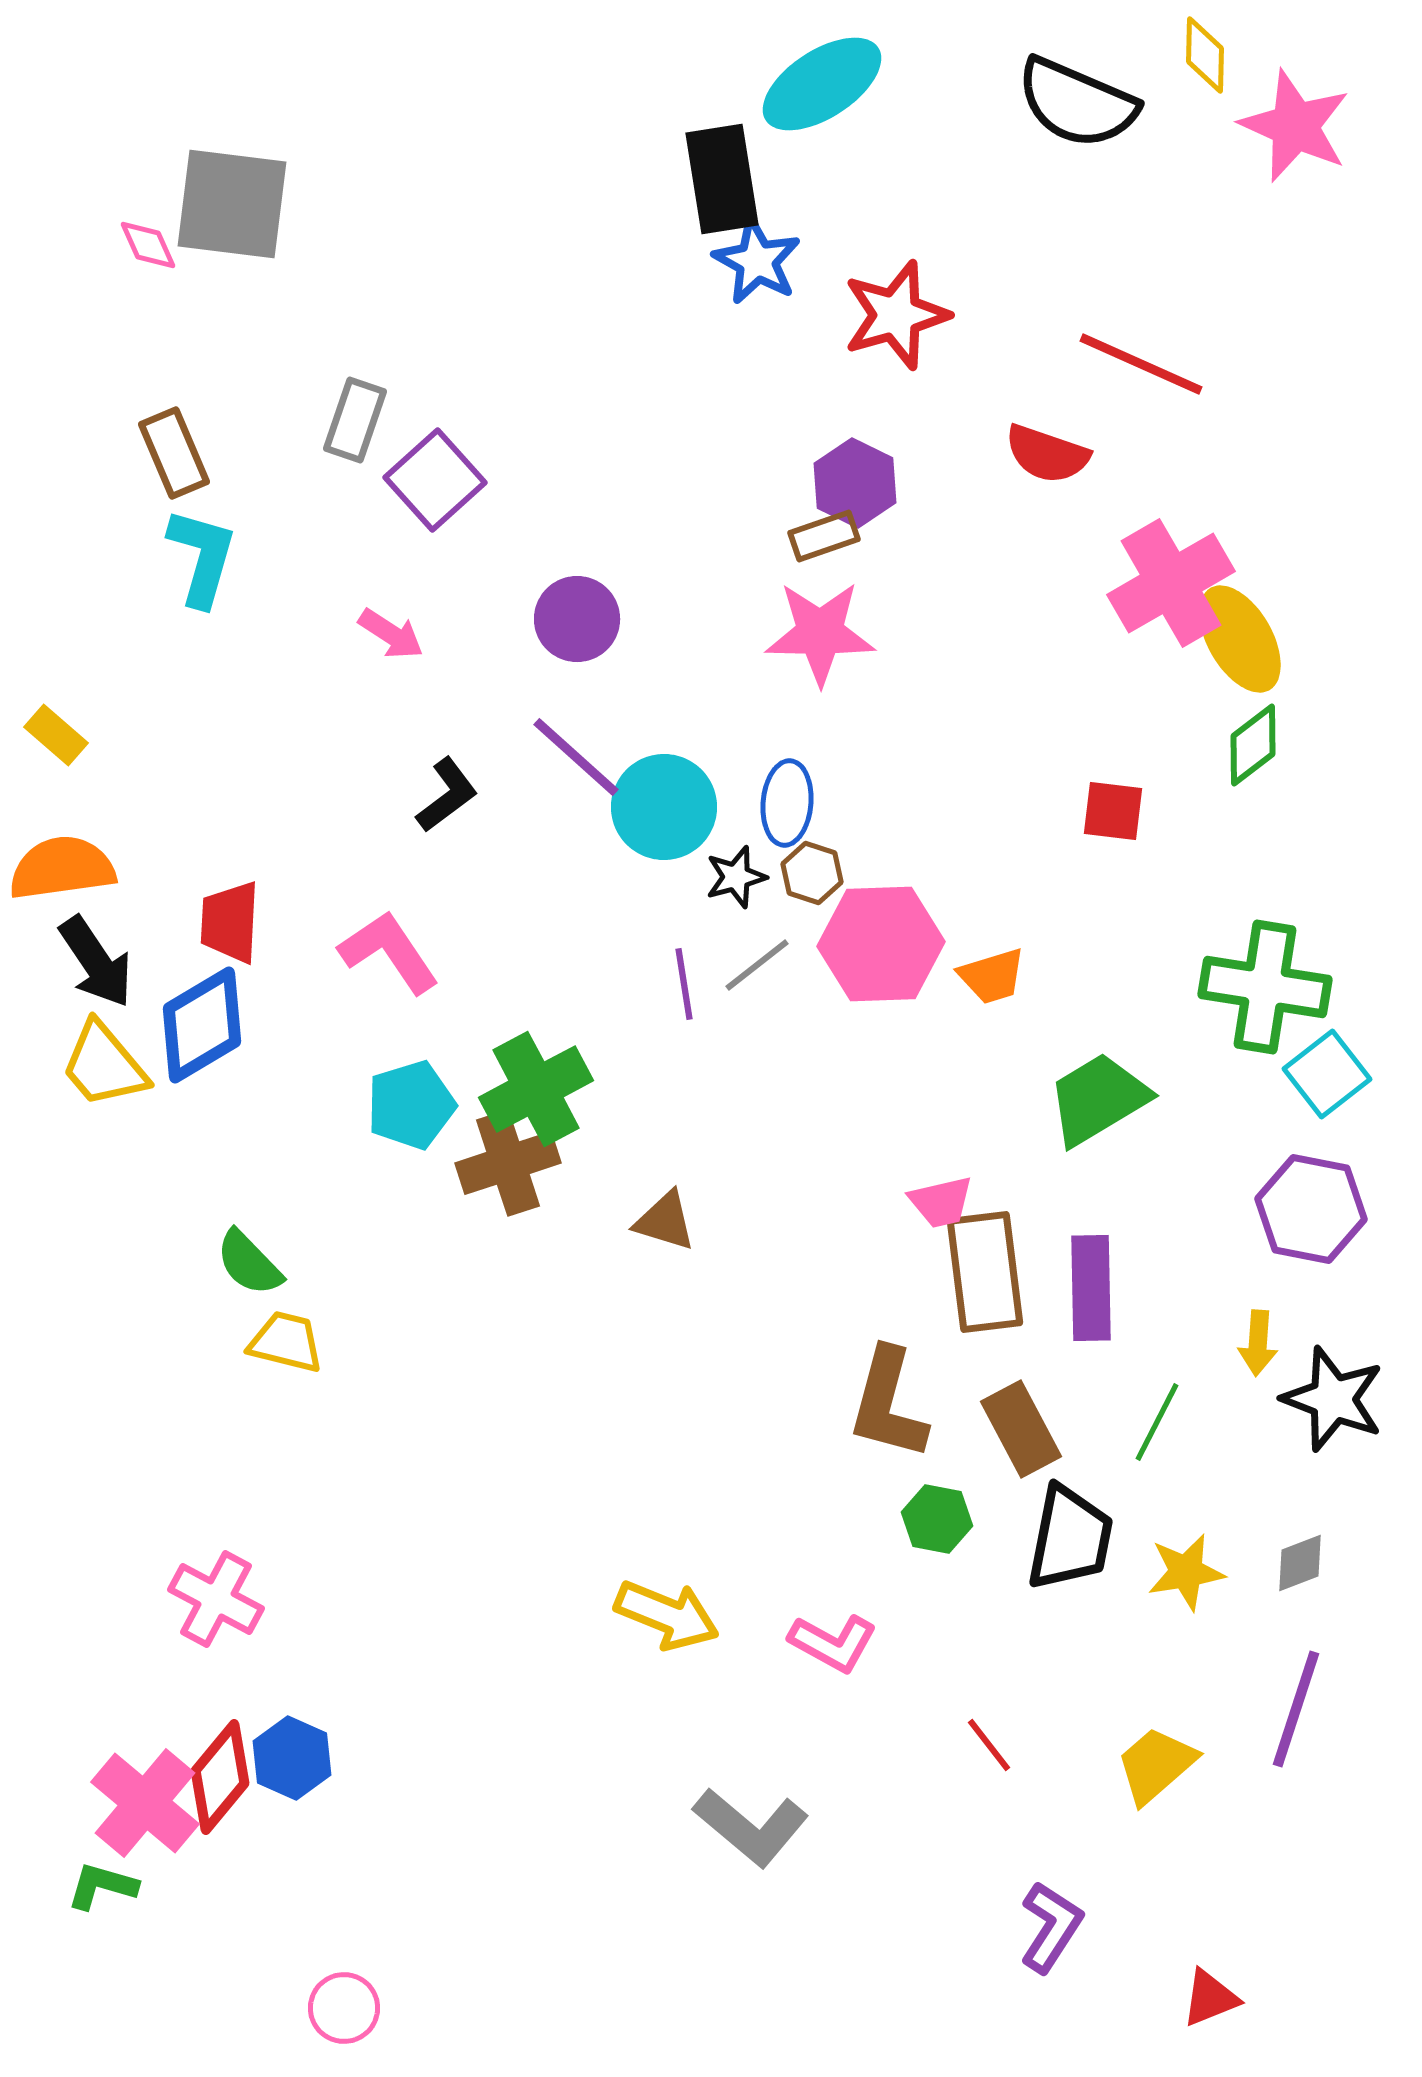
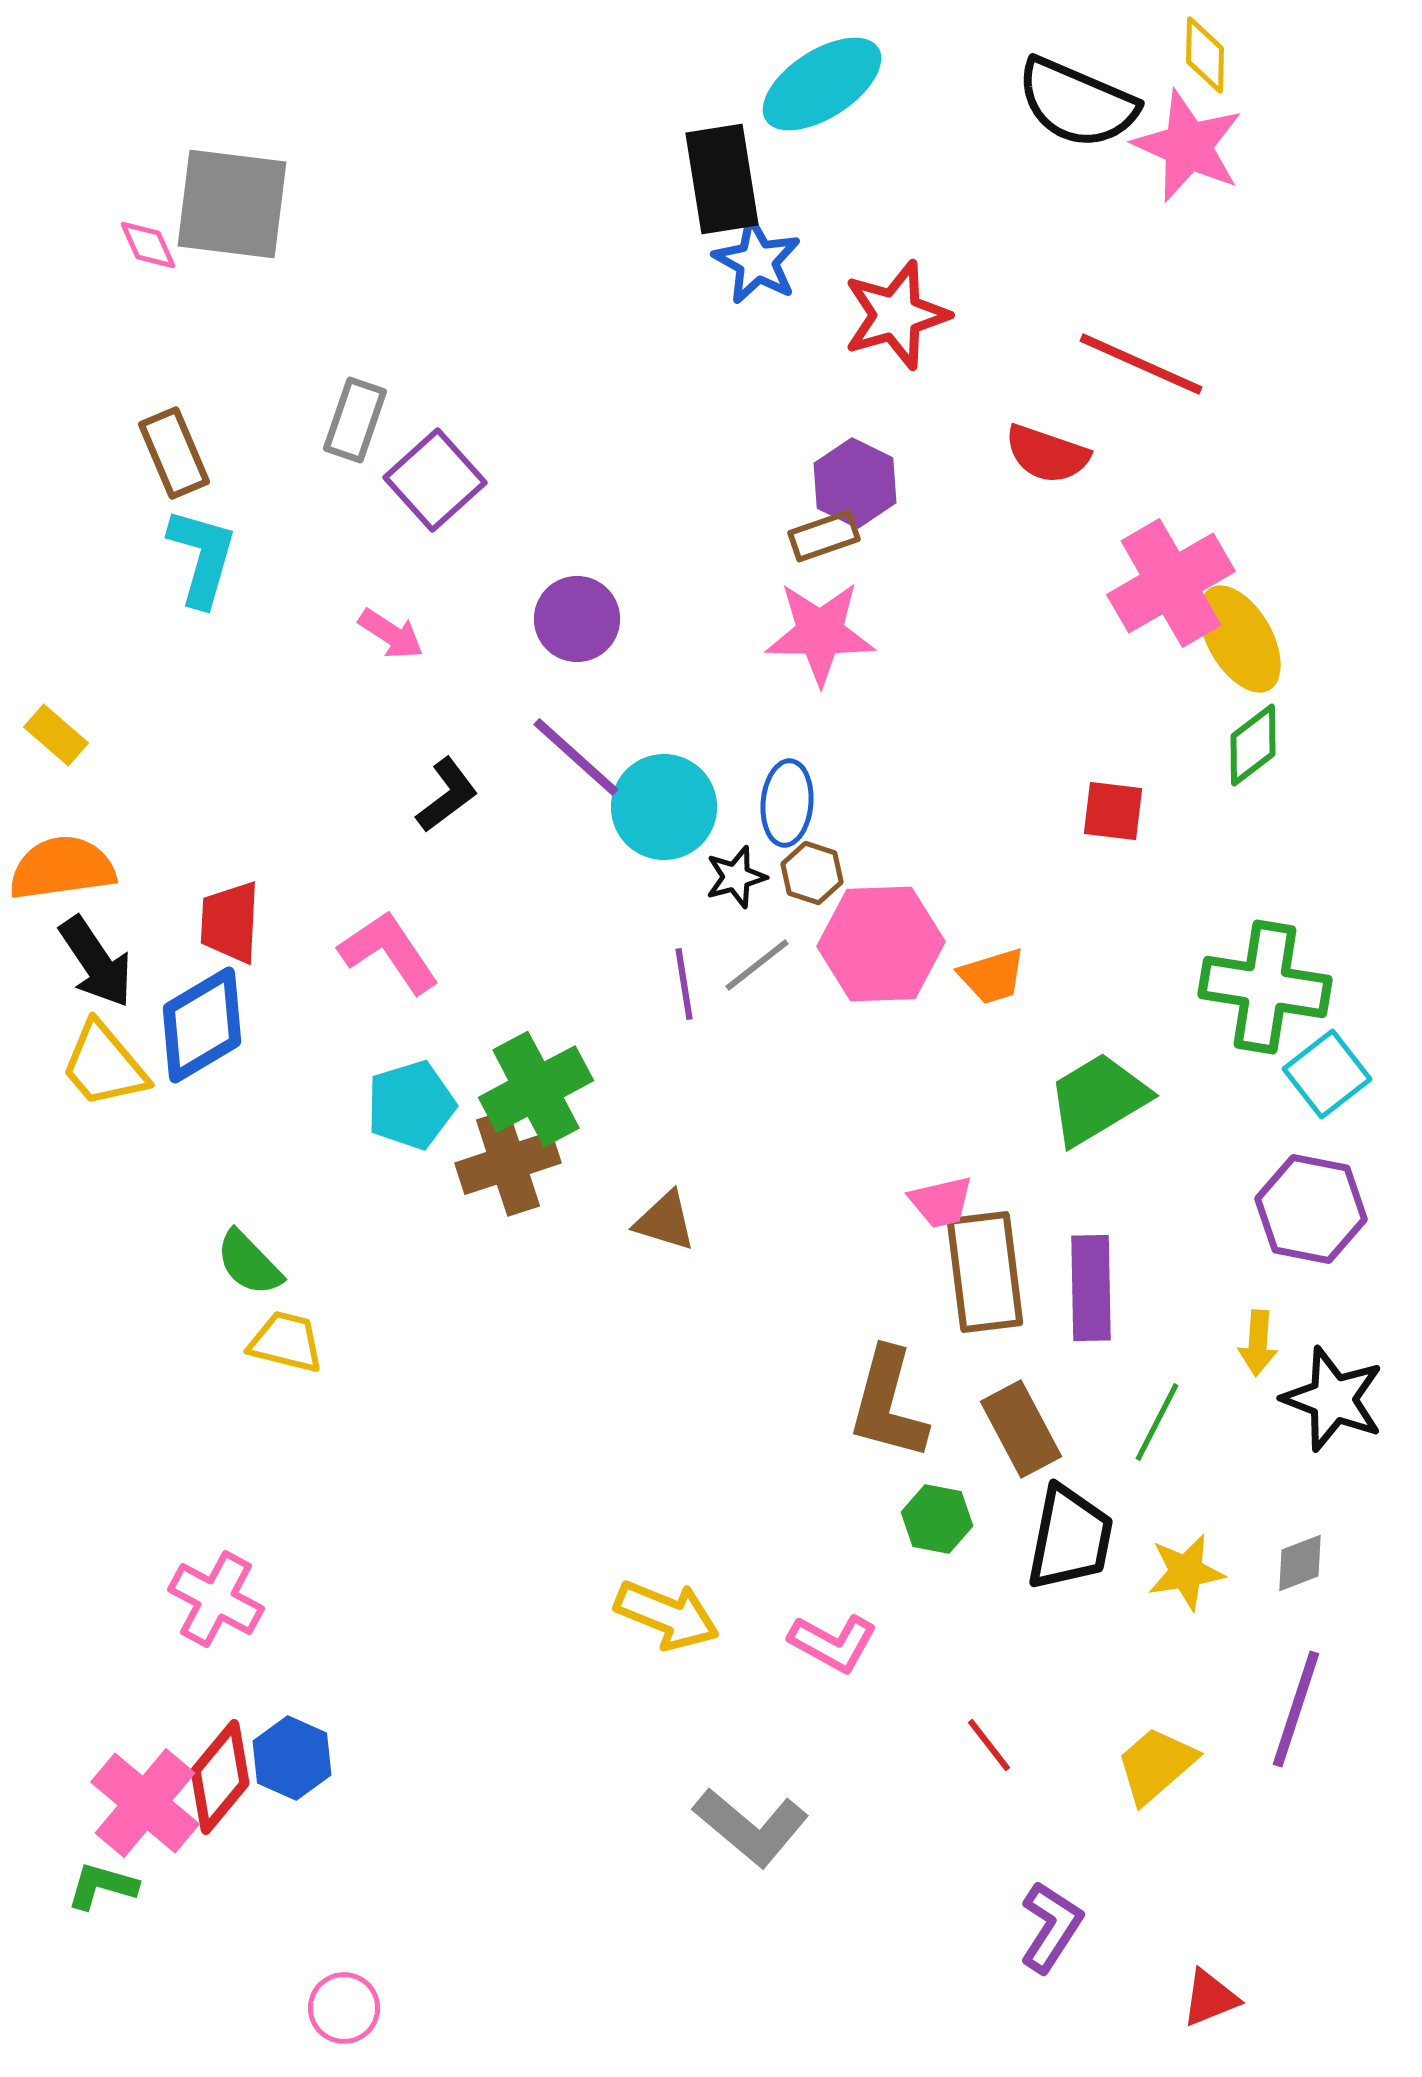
pink star at (1295, 126): moved 107 px left, 20 px down
